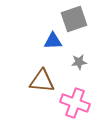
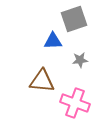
gray star: moved 1 px right, 2 px up
